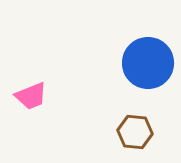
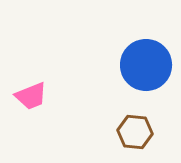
blue circle: moved 2 px left, 2 px down
